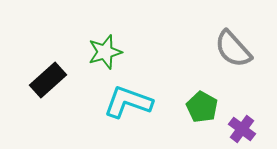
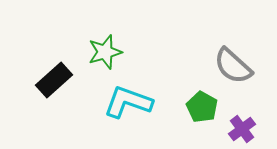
gray semicircle: moved 17 px down; rotated 6 degrees counterclockwise
black rectangle: moved 6 px right
purple cross: rotated 16 degrees clockwise
